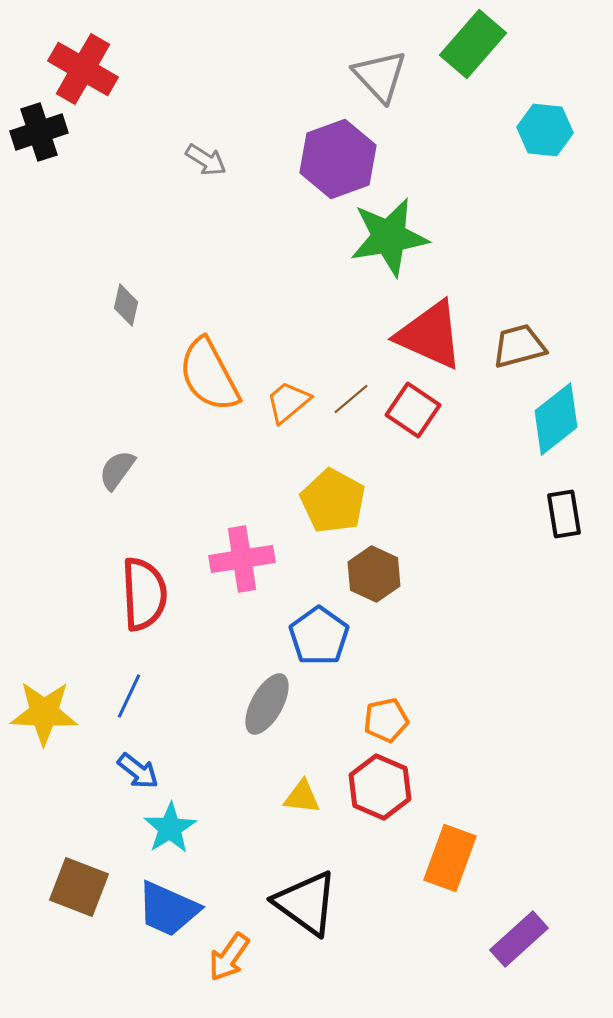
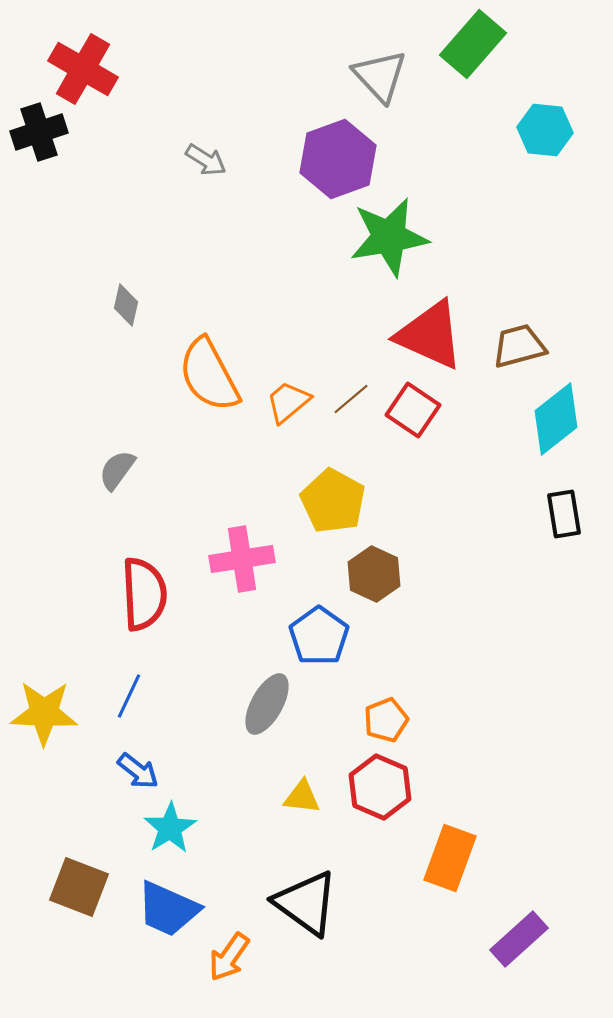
orange pentagon: rotated 9 degrees counterclockwise
